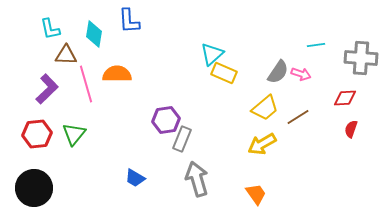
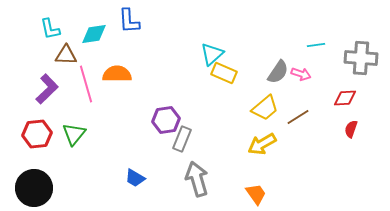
cyan diamond: rotated 72 degrees clockwise
